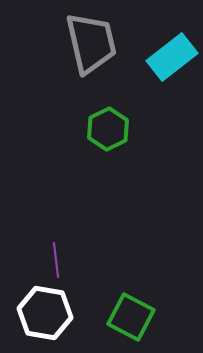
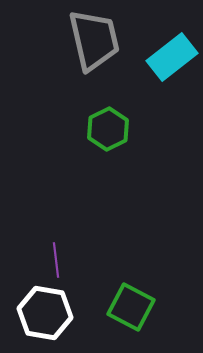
gray trapezoid: moved 3 px right, 3 px up
green square: moved 10 px up
